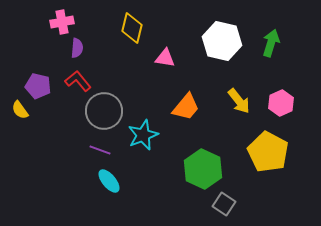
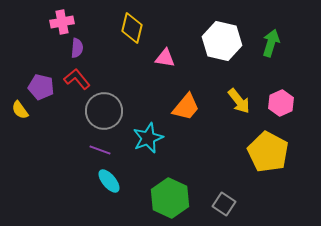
red L-shape: moved 1 px left, 2 px up
purple pentagon: moved 3 px right, 1 px down
cyan star: moved 5 px right, 3 px down
green hexagon: moved 33 px left, 29 px down
